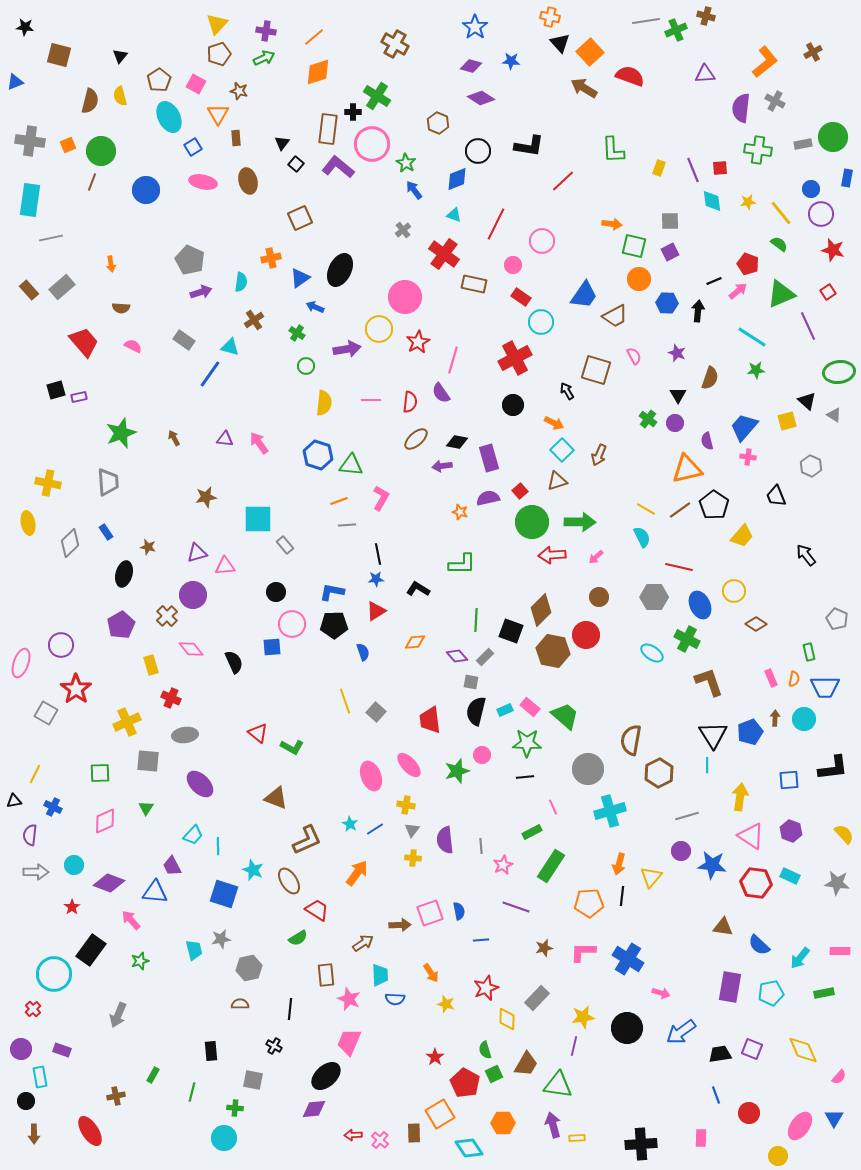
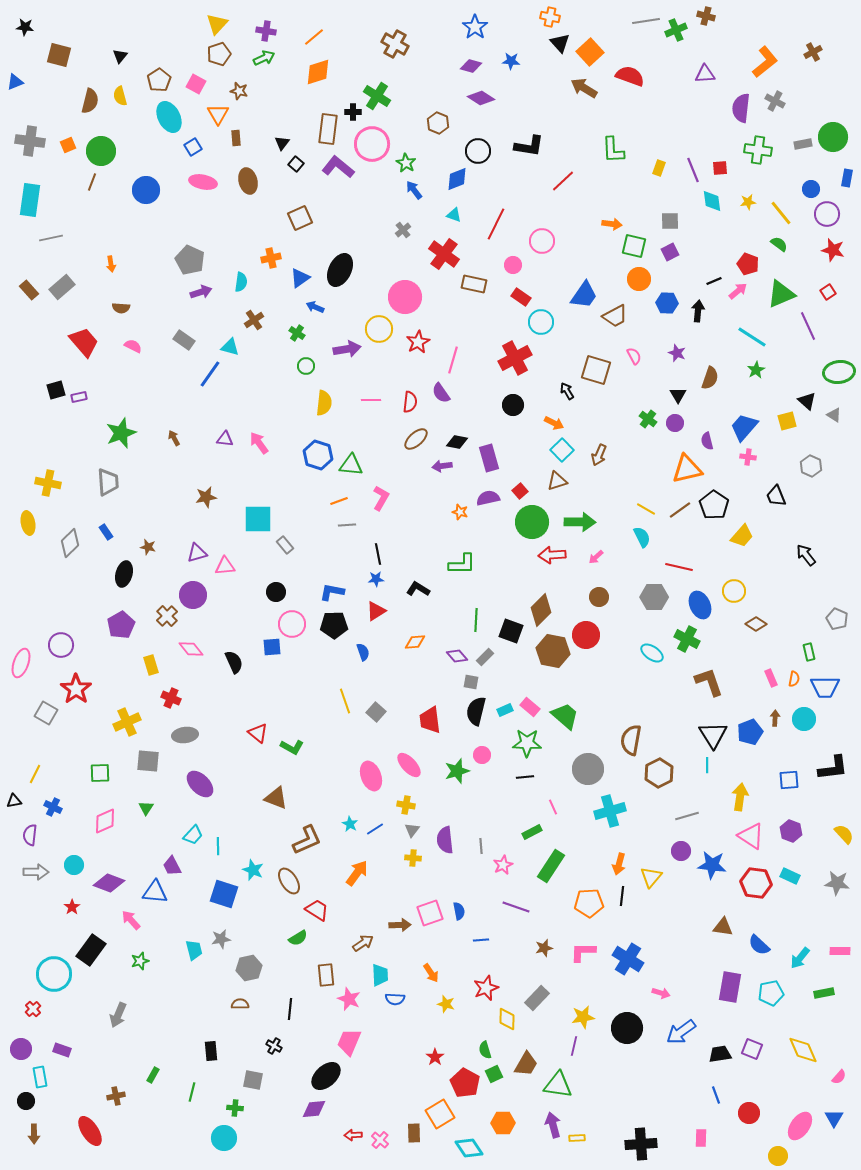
purple circle at (821, 214): moved 6 px right
green star at (756, 370): rotated 24 degrees counterclockwise
